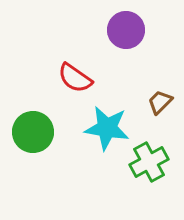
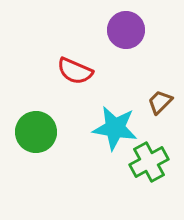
red semicircle: moved 7 px up; rotated 12 degrees counterclockwise
cyan star: moved 8 px right
green circle: moved 3 px right
